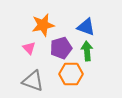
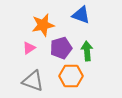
blue triangle: moved 5 px left, 12 px up
pink triangle: rotated 40 degrees clockwise
orange hexagon: moved 2 px down
